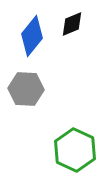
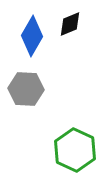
black diamond: moved 2 px left
blue diamond: rotated 9 degrees counterclockwise
